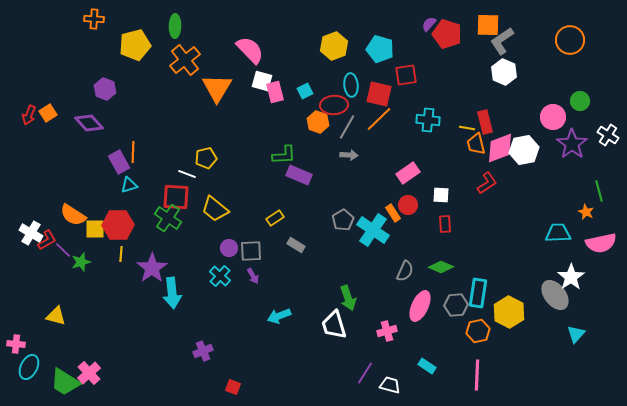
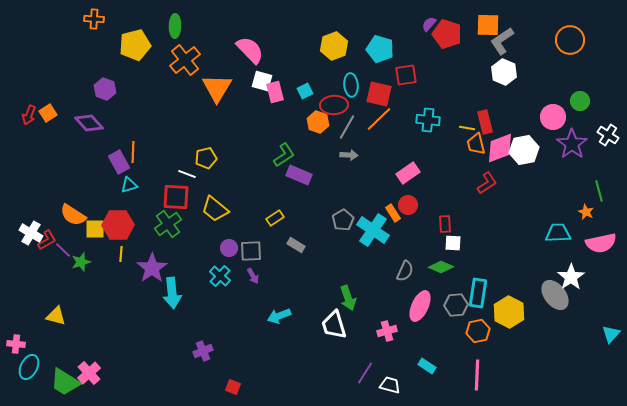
green L-shape at (284, 155): rotated 30 degrees counterclockwise
white square at (441, 195): moved 12 px right, 48 px down
green cross at (168, 218): moved 6 px down; rotated 20 degrees clockwise
cyan triangle at (576, 334): moved 35 px right
